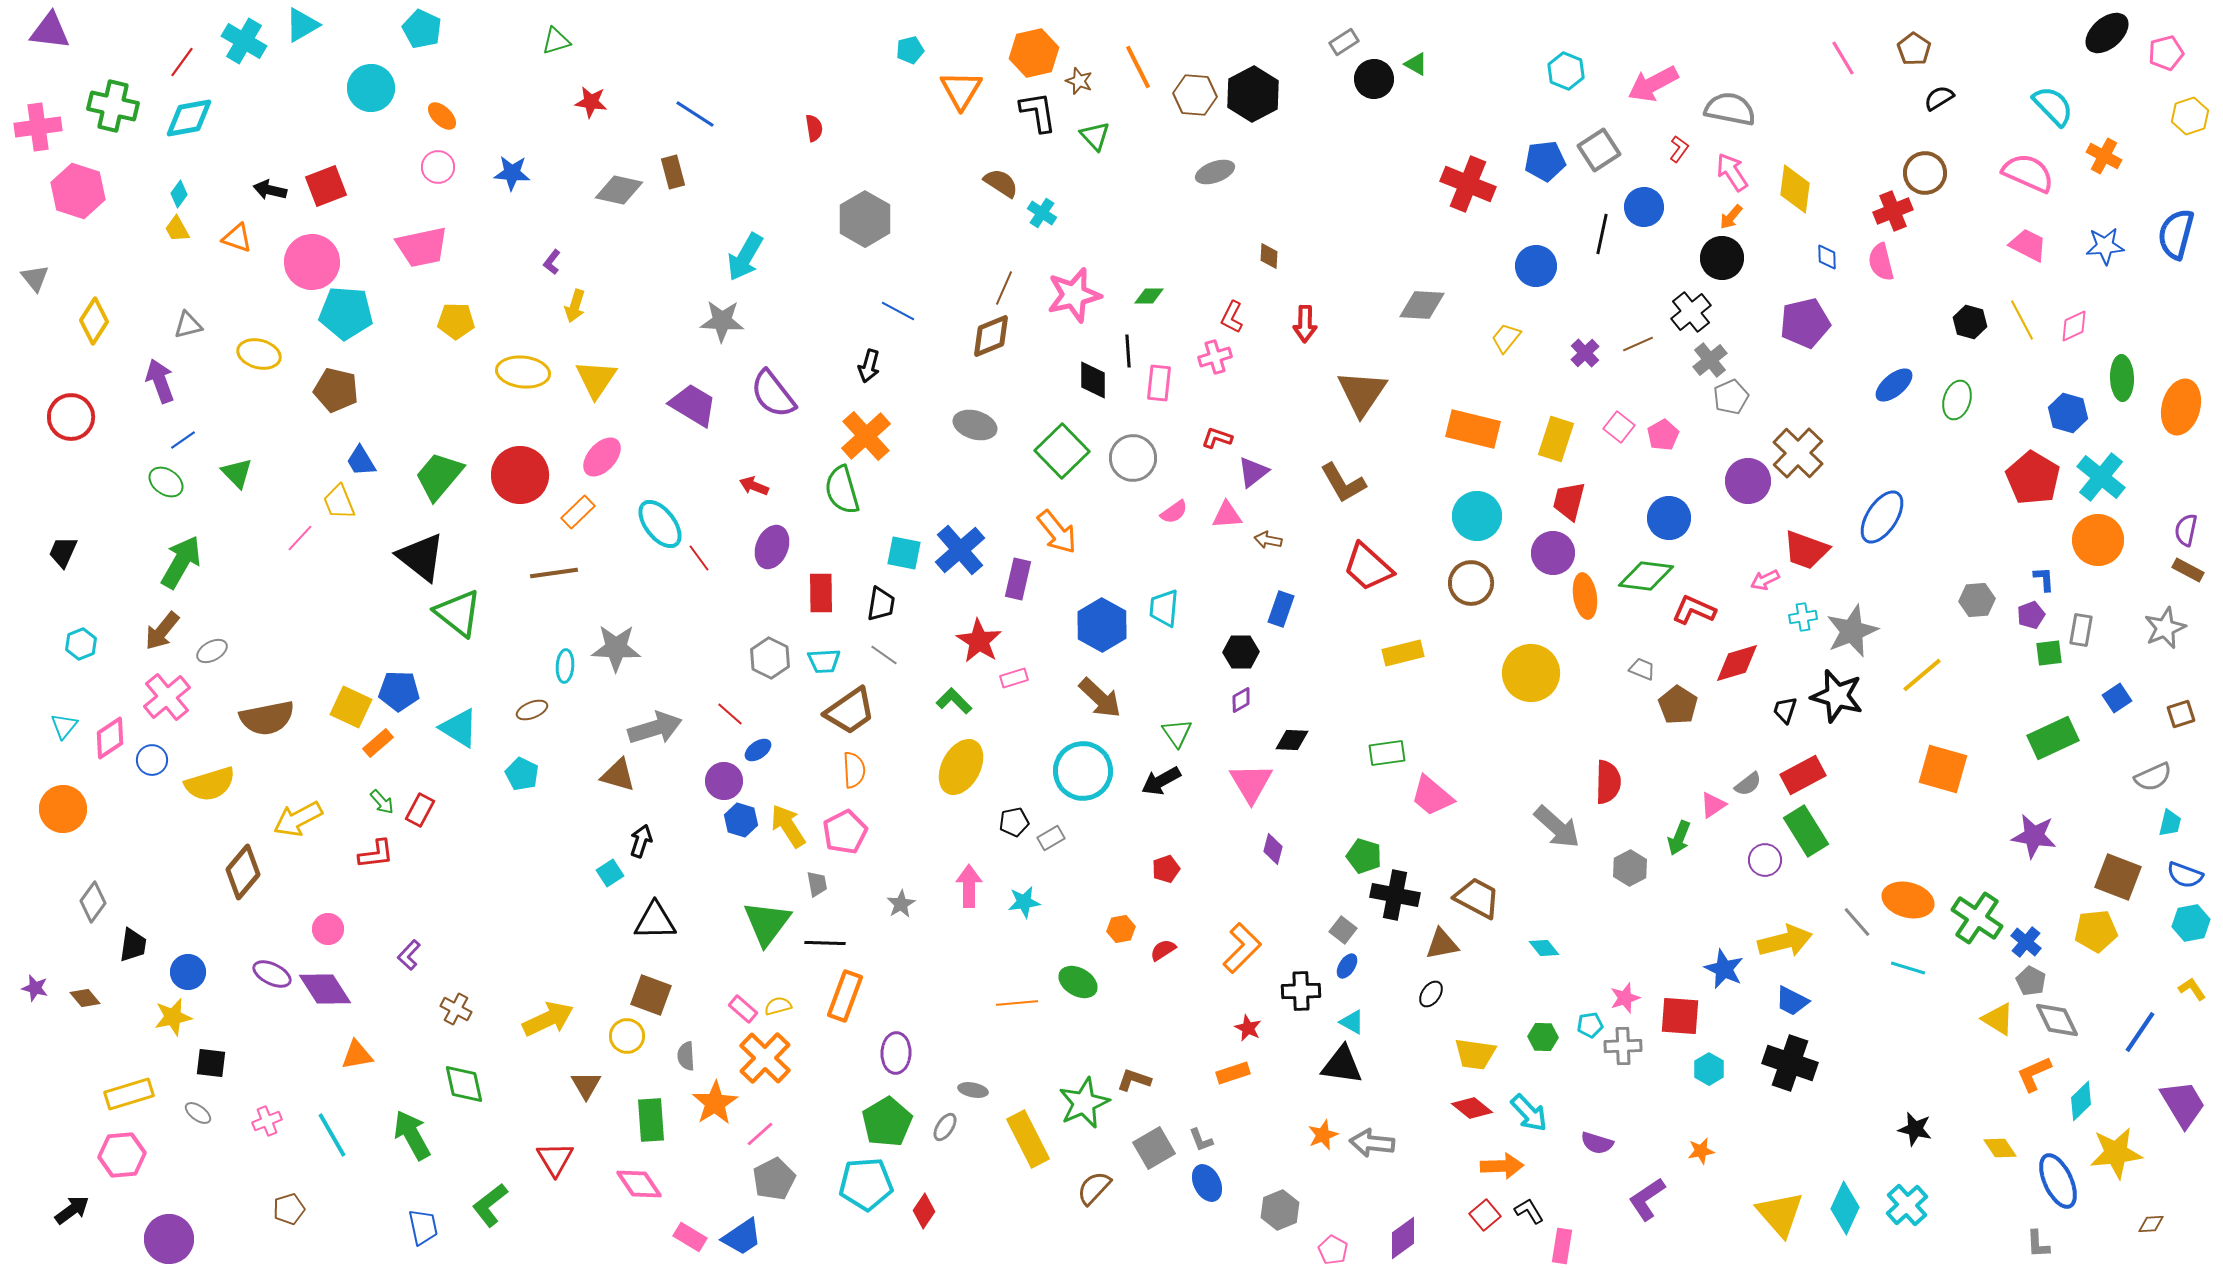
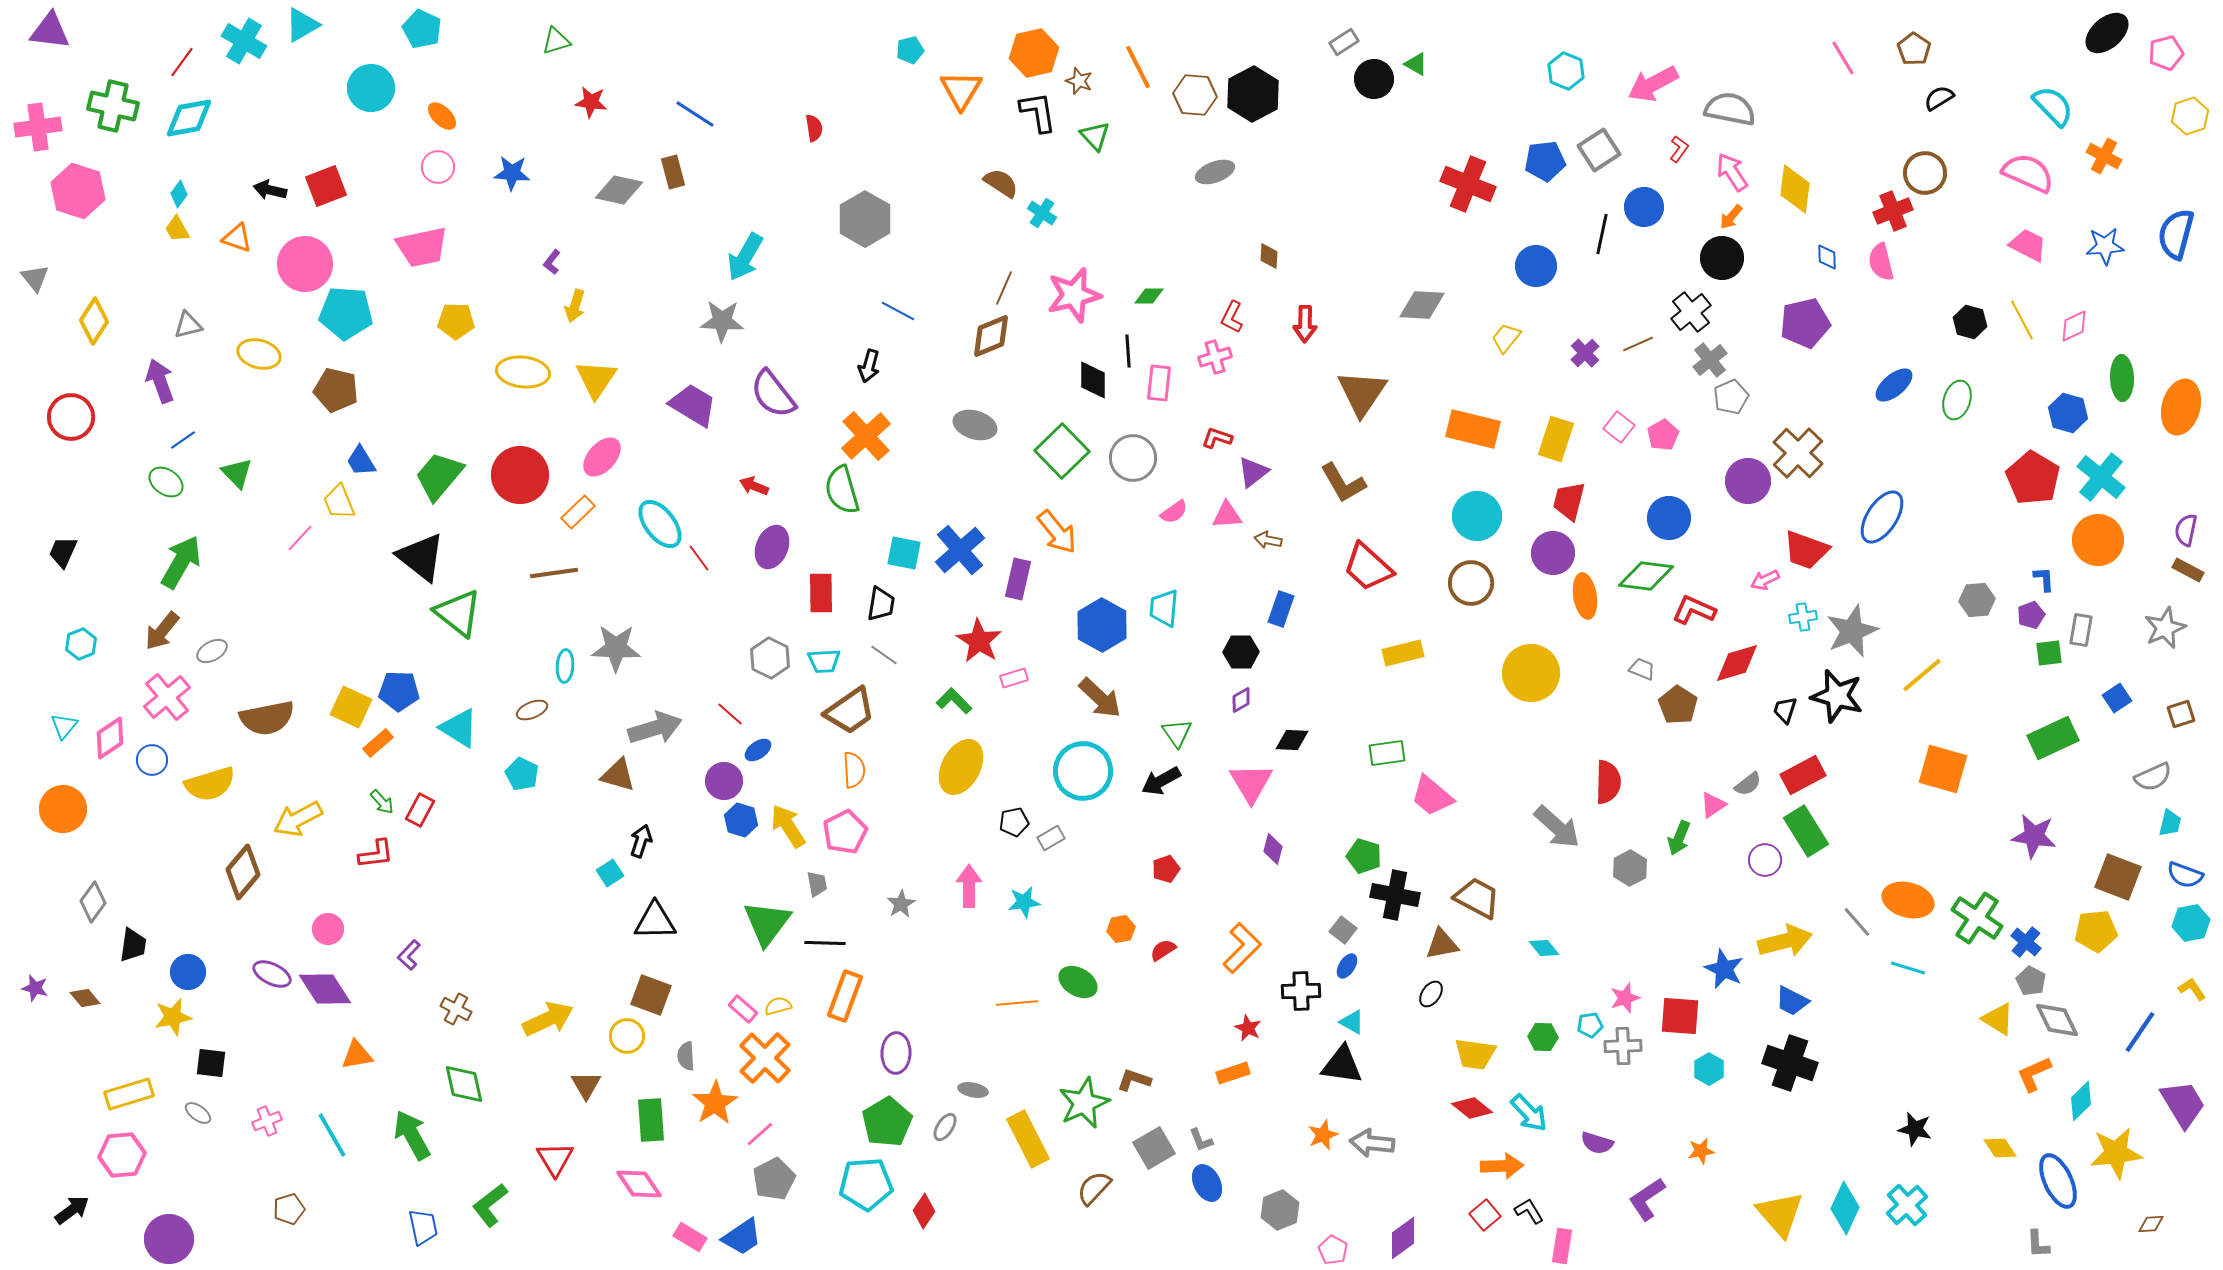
pink circle at (312, 262): moved 7 px left, 2 px down
